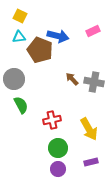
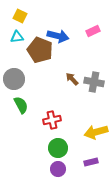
cyan triangle: moved 2 px left
yellow arrow: moved 7 px right, 3 px down; rotated 105 degrees clockwise
